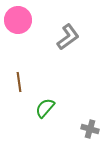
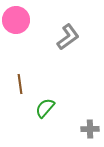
pink circle: moved 2 px left
brown line: moved 1 px right, 2 px down
gray cross: rotated 18 degrees counterclockwise
